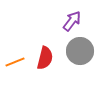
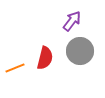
orange line: moved 6 px down
